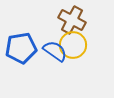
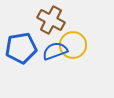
brown cross: moved 21 px left
blue semicircle: rotated 55 degrees counterclockwise
